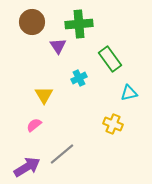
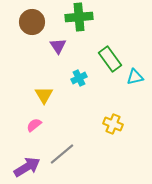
green cross: moved 7 px up
cyan triangle: moved 6 px right, 16 px up
